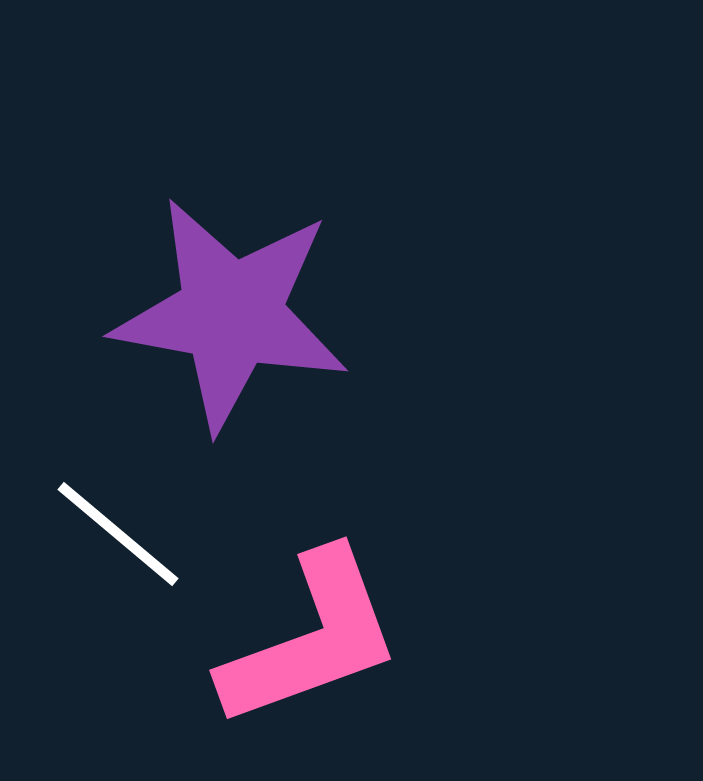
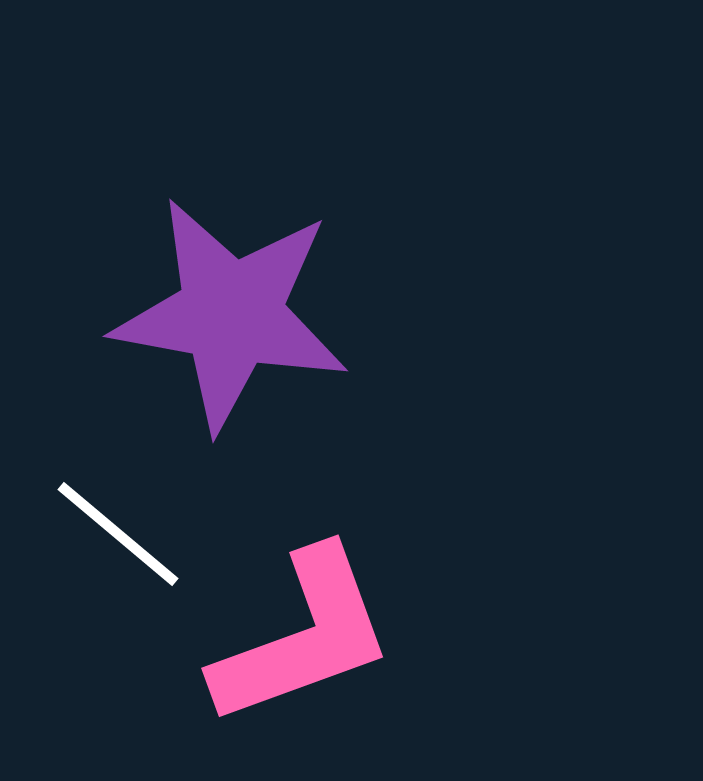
pink L-shape: moved 8 px left, 2 px up
